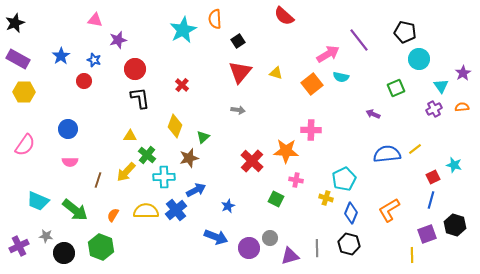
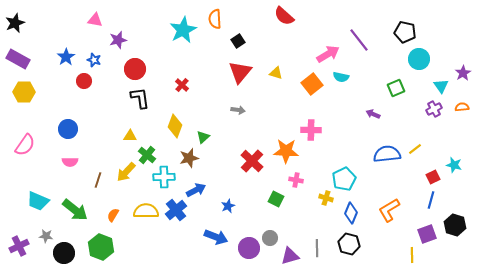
blue star at (61, 56): moved 5 px right, 1 px down
